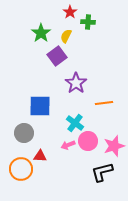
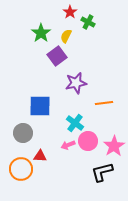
green cross: rotated 24 degrees clockwise
purple star: rotated 25 degrees clockwise
gray circle: moved 1 px left
pink star: rotated 15 degrees counterclockwise
